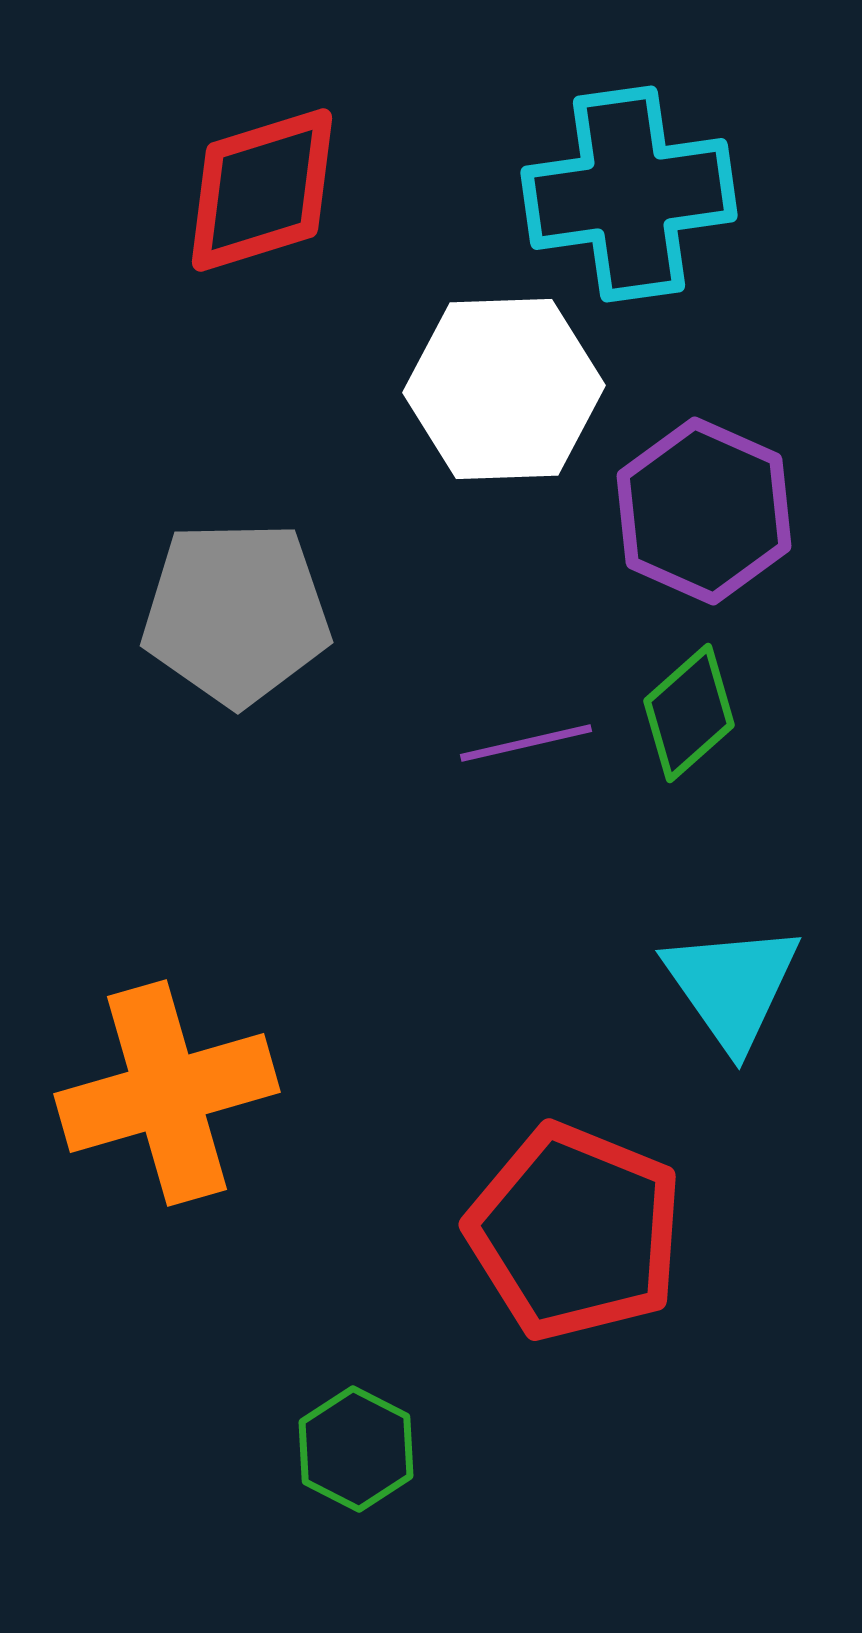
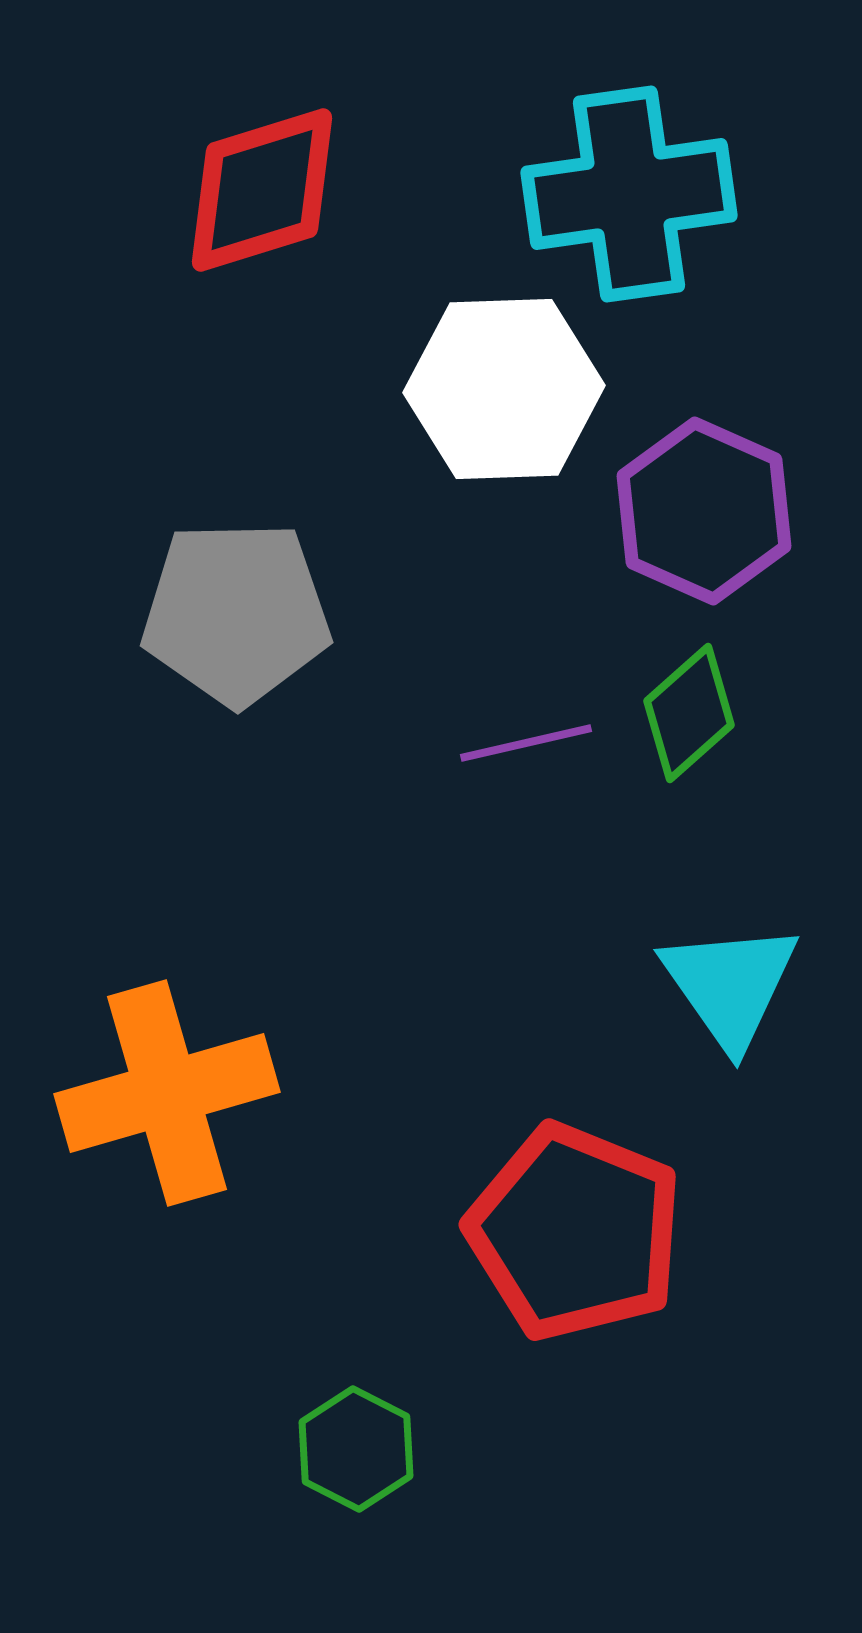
cyan triangle: moved 2 px left, 1 px up
